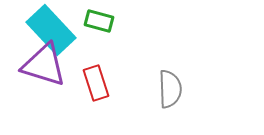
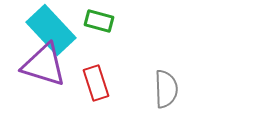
gray semicircle: moved 4 px left
